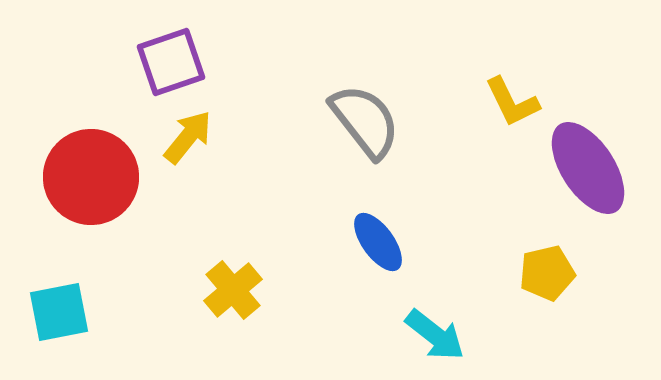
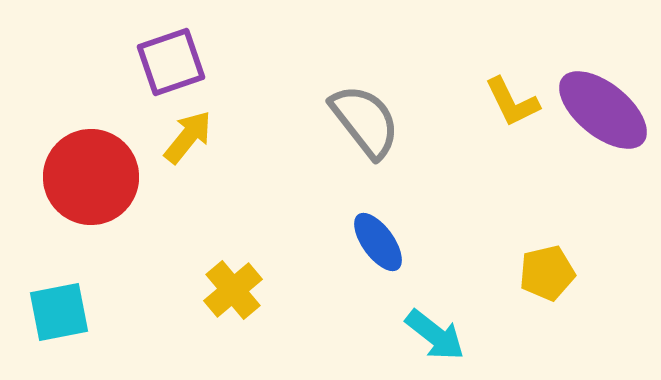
purple ellipse: moved 15 px right, 58 px up; rotated 18 degrees counterclockwise
